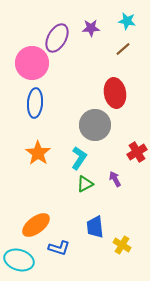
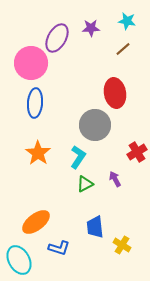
pink circle: moved 1 px left
cyan L-shape: moved 1 px left, 1 px up
orange ellipse: moved 3 px up
cyan ellipse: rotated 44 degrees clockwise
